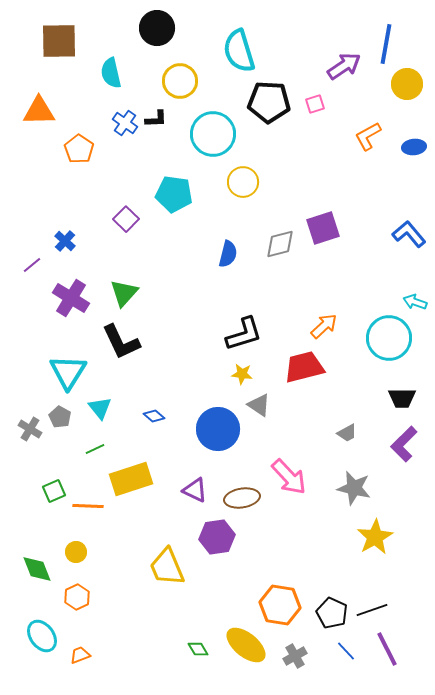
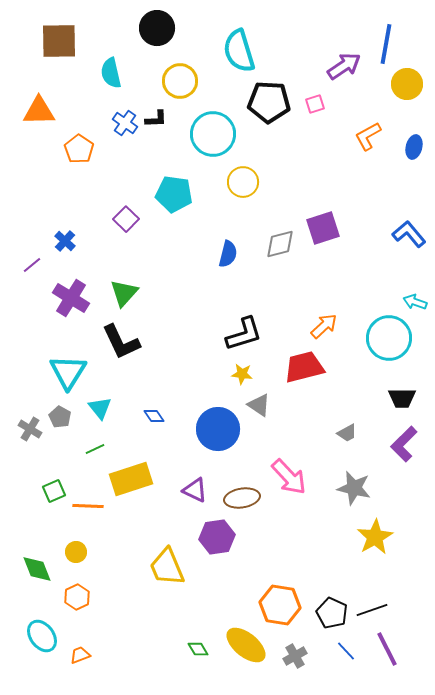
blue ellipse at (414, 147): rotated 70 degrees counterclockwise
blue diamond at (154, 416): rotated 15 degrees clockwise
